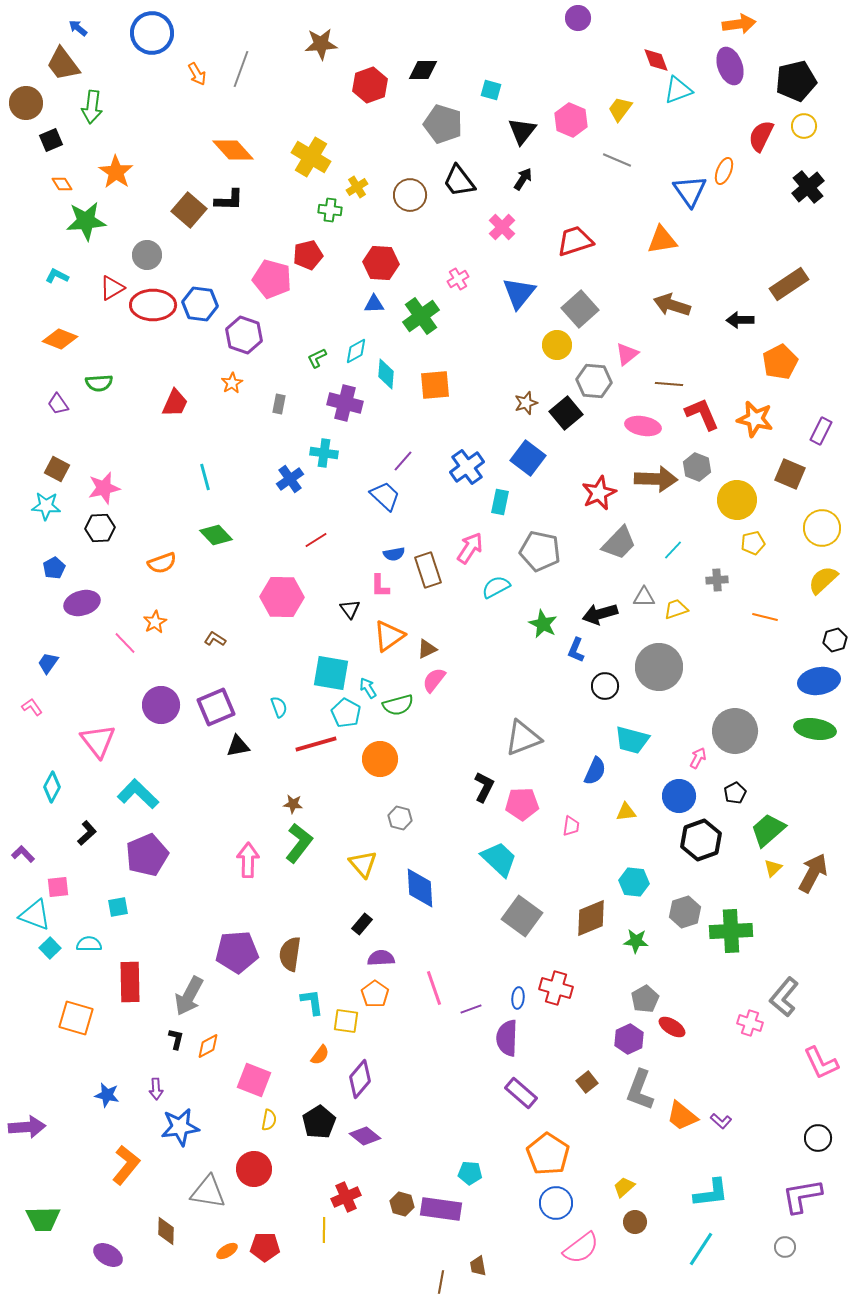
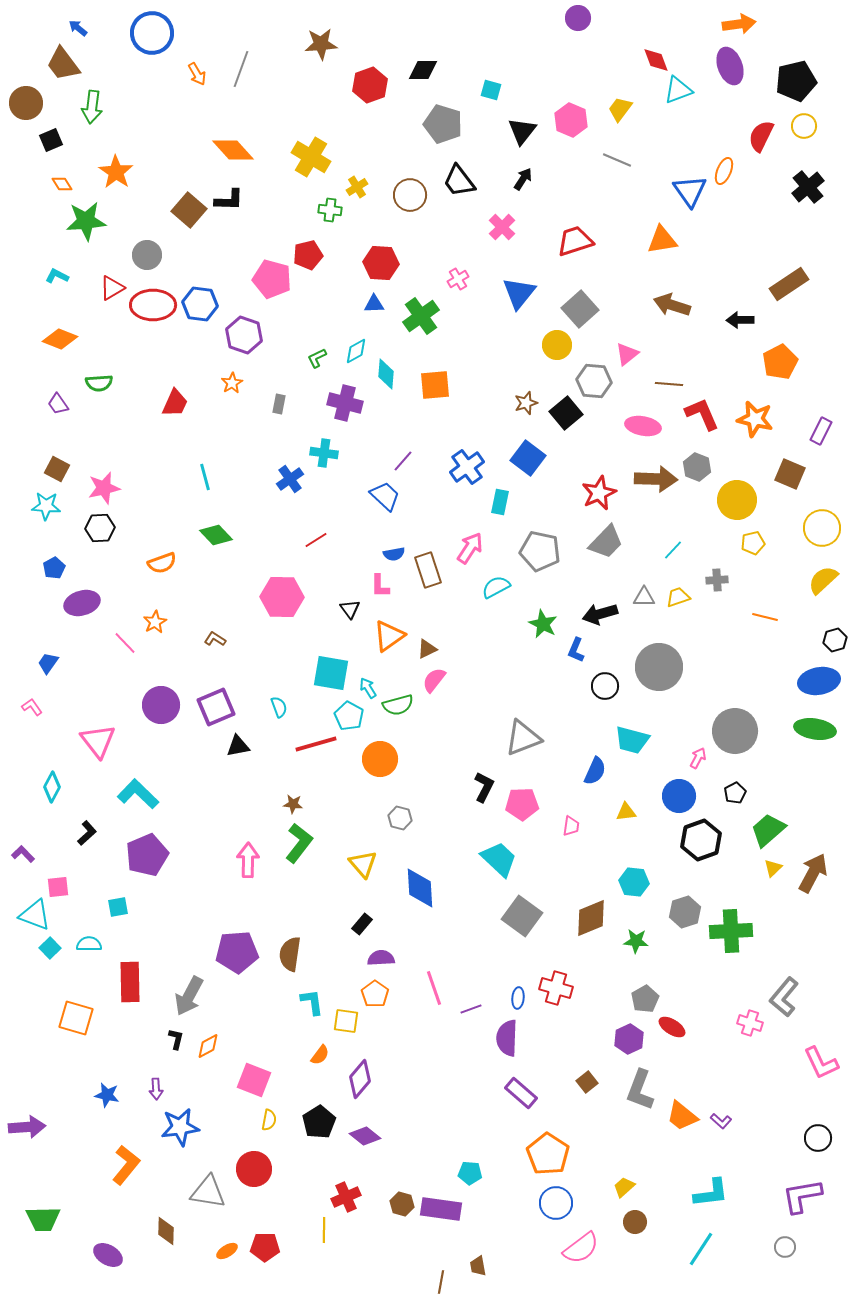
gray trapezoid at (619, 543): moved 13 px left, 1 px up
yellow trapezoid at (676, 609): moved 2 px right, 12 px up
cyan pentagon at (346, 713): moved 3 px right, 3 px down
